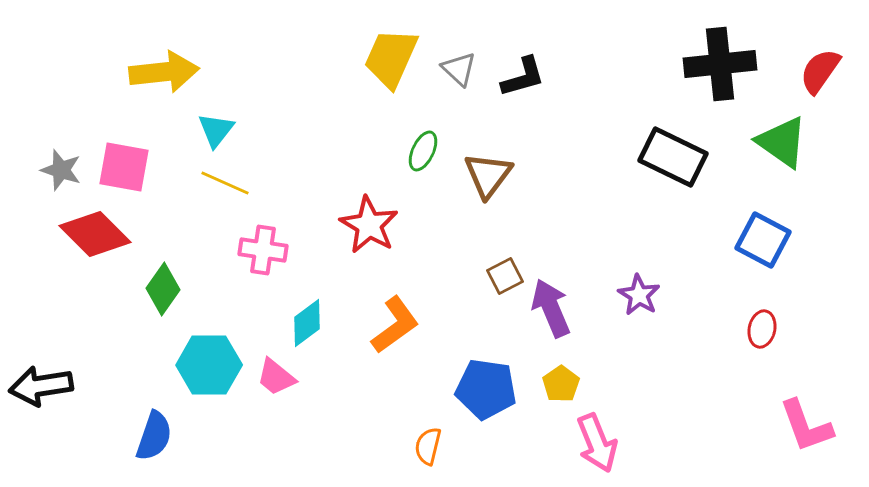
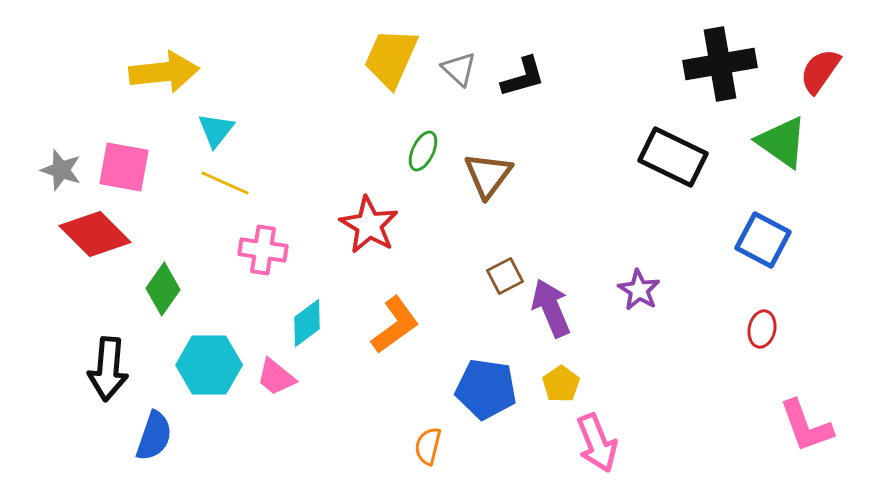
black cross: rotated 4 degrees counterclockwise
purple star: moved 5 px up
black arrow: moved 67 px right, 17 px up; rotated 76 degrees counterclockwise
